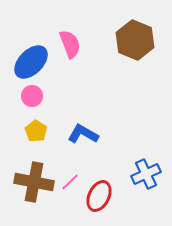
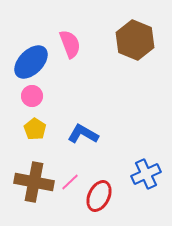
yellow pentagon: moved 1 px left, 2 px up
